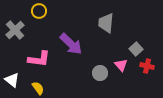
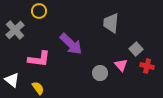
gray trapezoid: moved 5 px right
